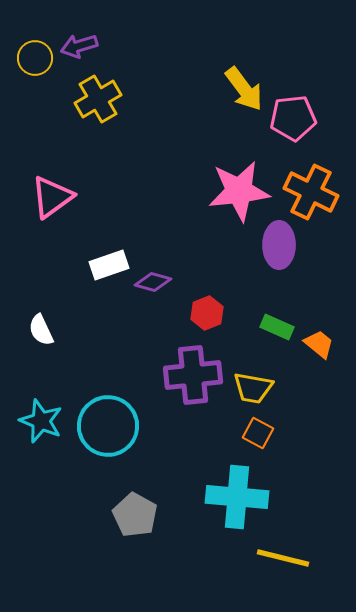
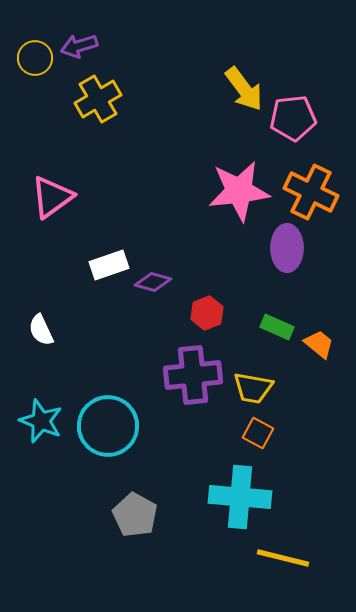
purple ellipse: moved 8 px right, 3 px down
cyan cross: moved 3 px right
